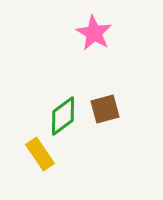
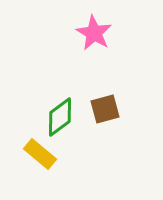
green diamond: moved 3 px left, 1 px down
yellow rectangle: rotated 16 degrees counterclockwise
